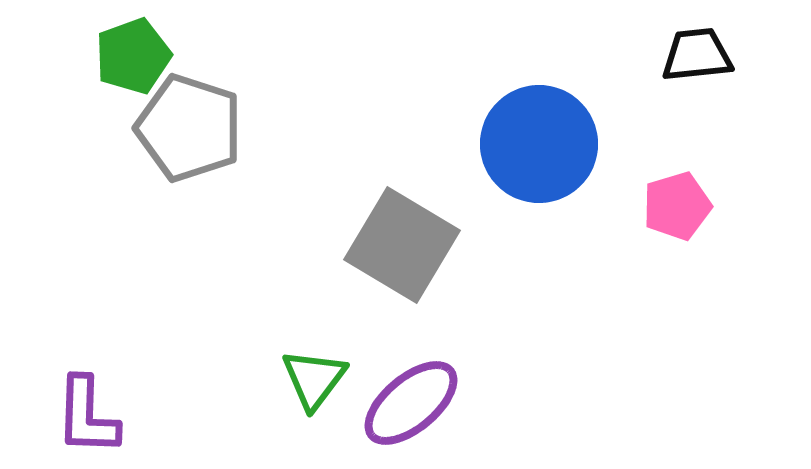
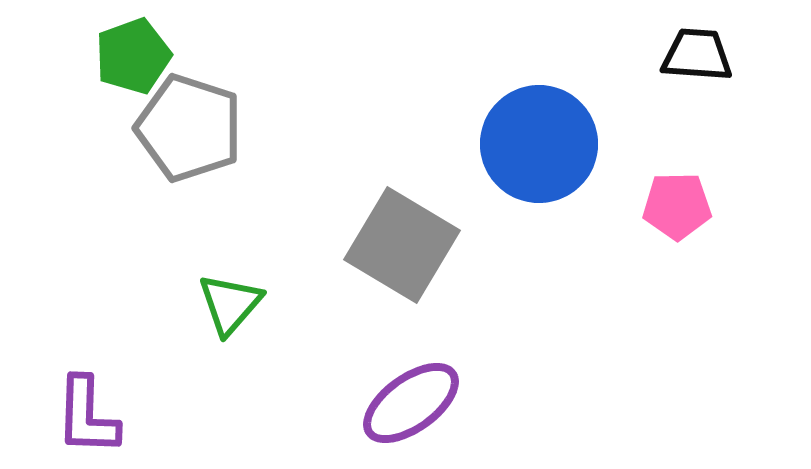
black trapezoid: rotated 10 degrees clockwise
pink pentagon: rotated 16 degrees clockwise
green triangle: moved 84 px left, 75 px up; rotated 4 degrees clockwise
purple ellipse: rotated 4 degrees clockwise
